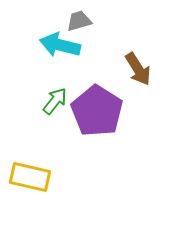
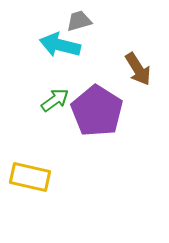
green arrow: moved 1 px up; rotated 16 degrees clockwise
